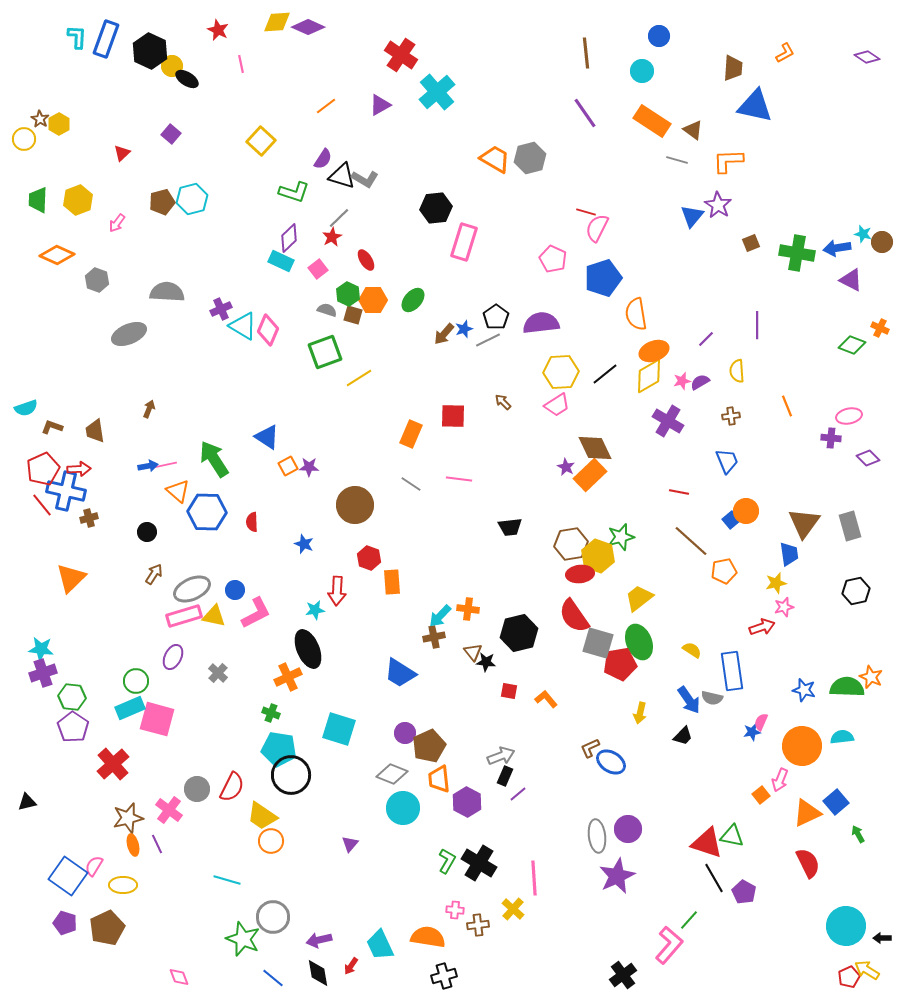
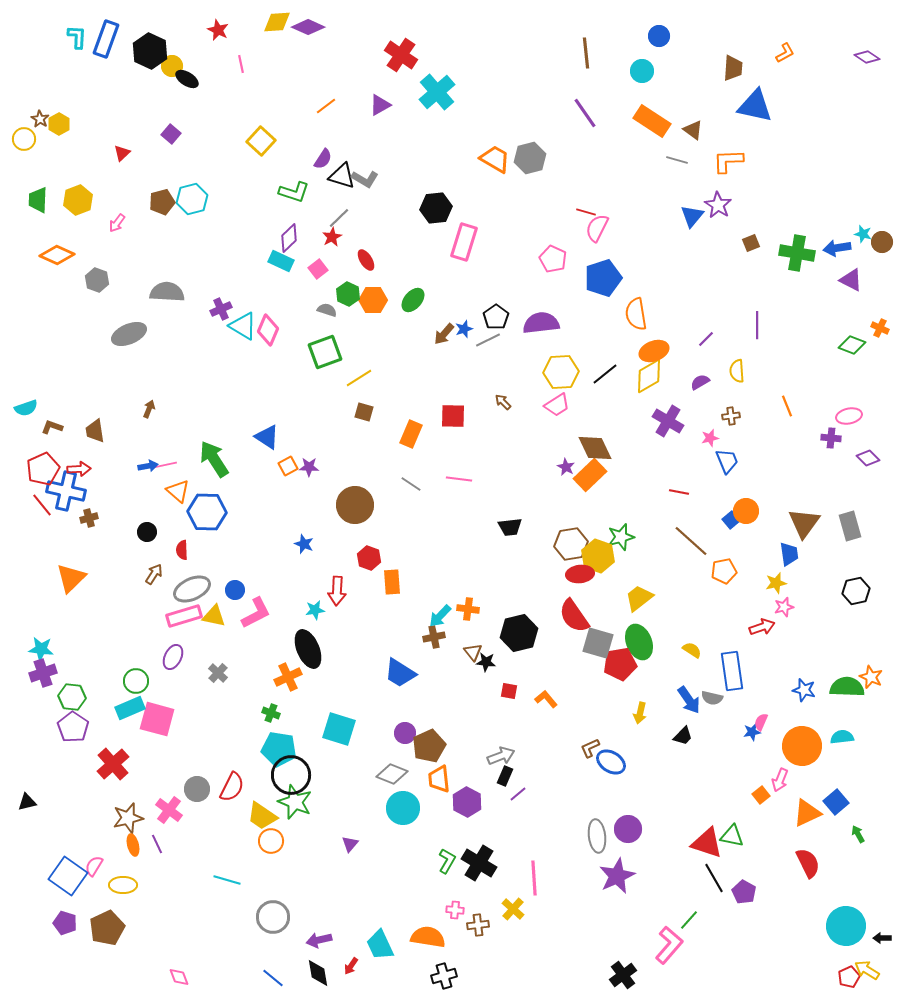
brown square at (353, 315): moved 11 px right, 97 px down
pink star at (682, 381): moved 28 px right, 57 px down
red semicircle at (252, 522): moved 70 px left, 28 px down
green star at (243, 939): moved 52 px right, 137 px up
